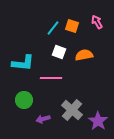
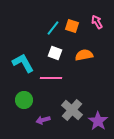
white square: moved 4 px left, 1 px down
cyan L-shape: rotated 125 degrees counterclockwise
purple arrow: moved 1 px down
